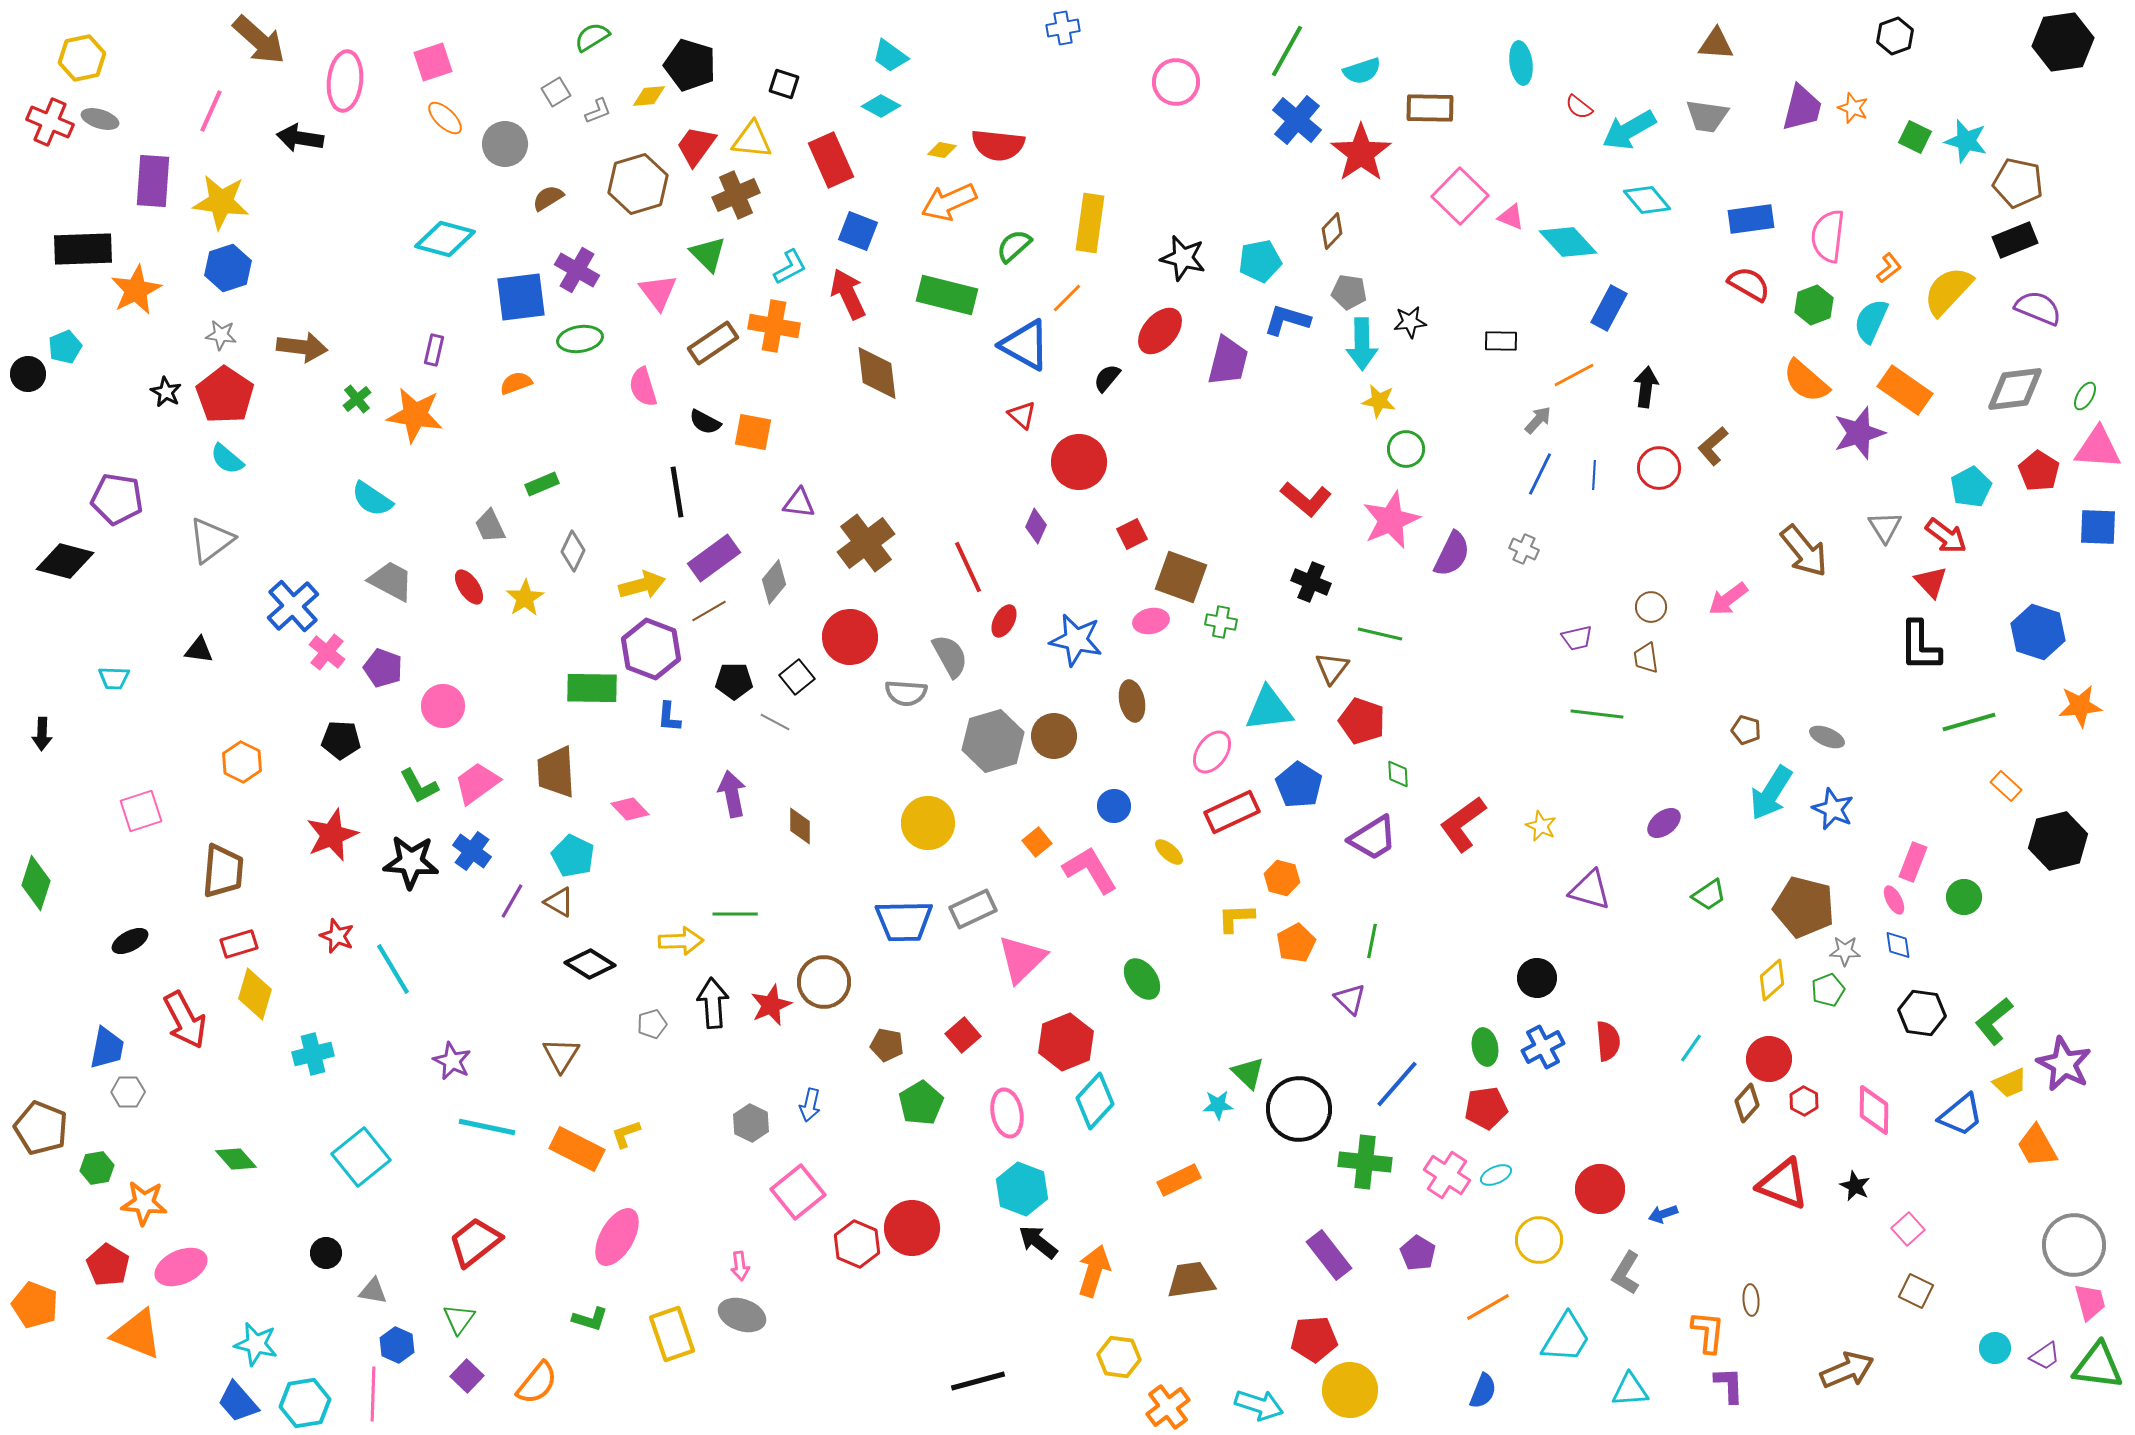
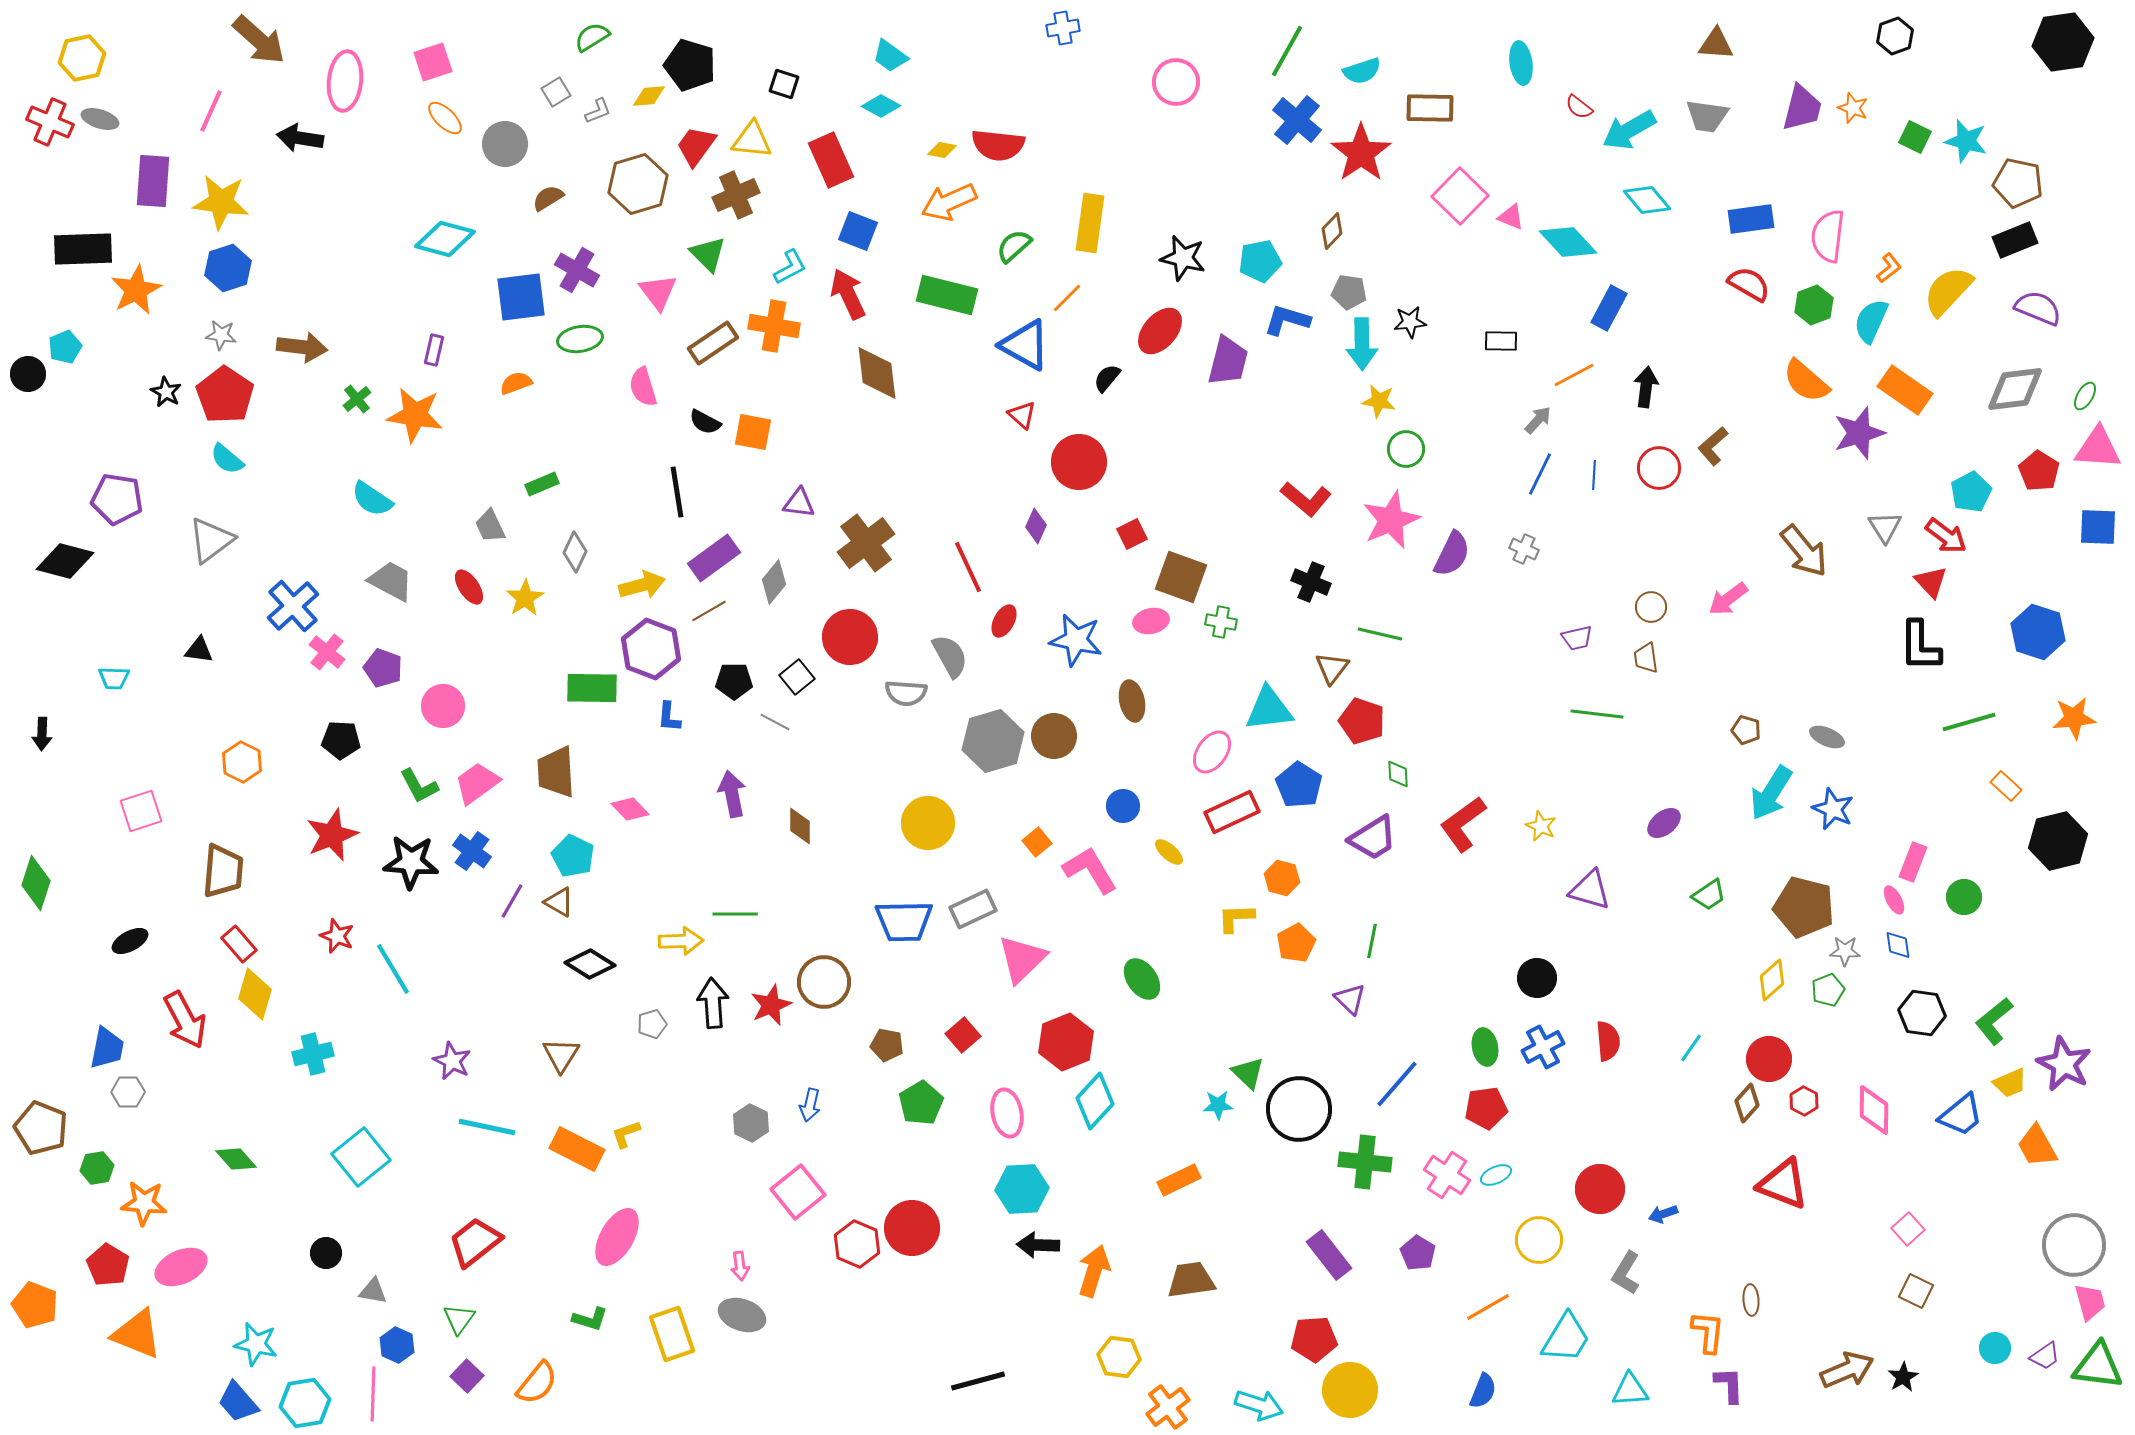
cyan pentagon at (1971, 487): moved 5 px down
gray diamond at (573, 551): moved 2 px right, 1 px down
orange star at (2080, 706): moved 6 px left, 12 px down
blue circle at (1114, 806): moved 9 px right
red rectangle at (239, 944): rotated 66 degrees clockwise
black star at (1855, 1186): moved 48 px right, 191 px down; rotated 16 degrees clockwise
cyan hexagon at (1022, 1189): rotated 24 degrees counterclockwise
black arrow at (1038, 1242): moved 3 px down; rotated 36 degrees counterclockwise
